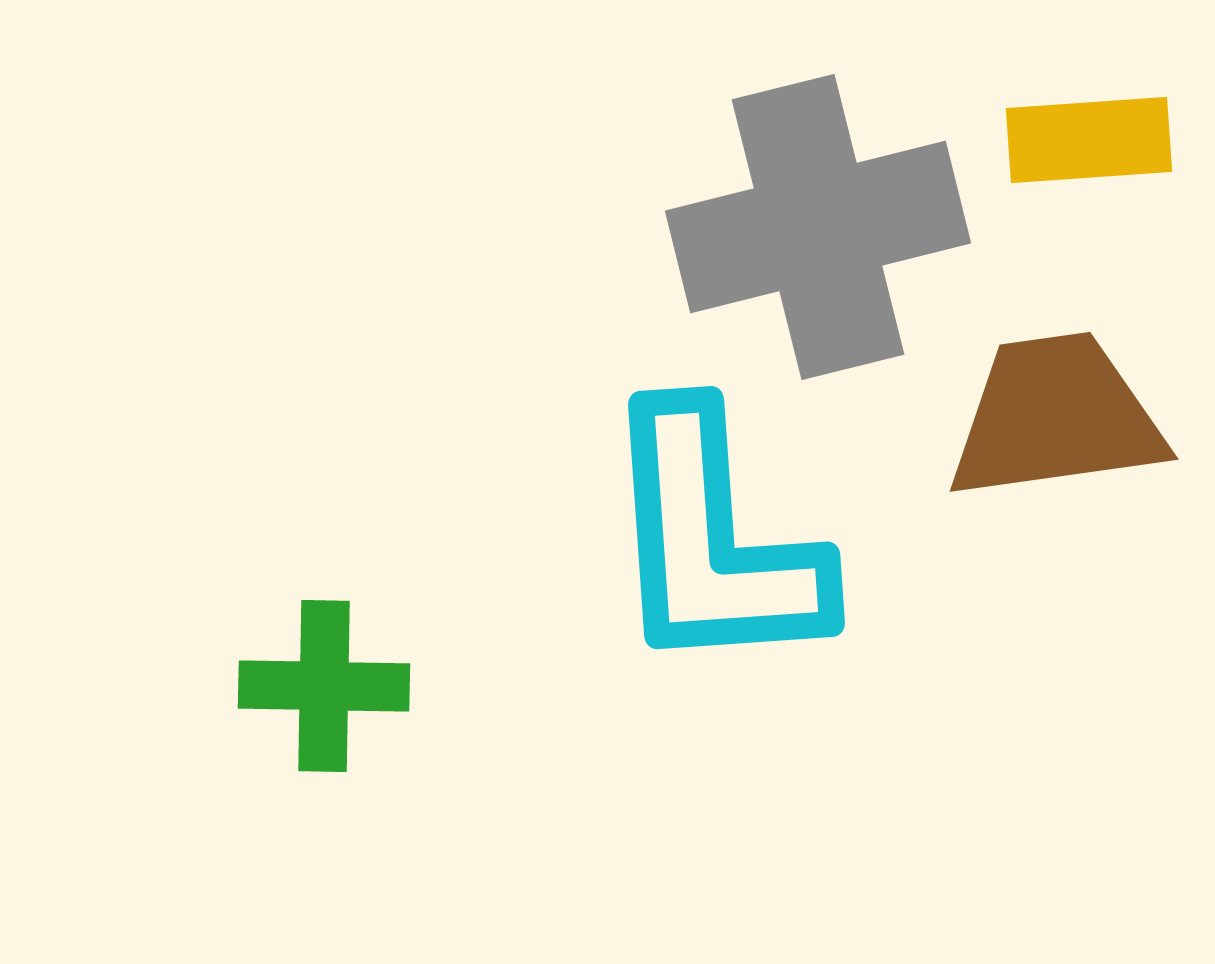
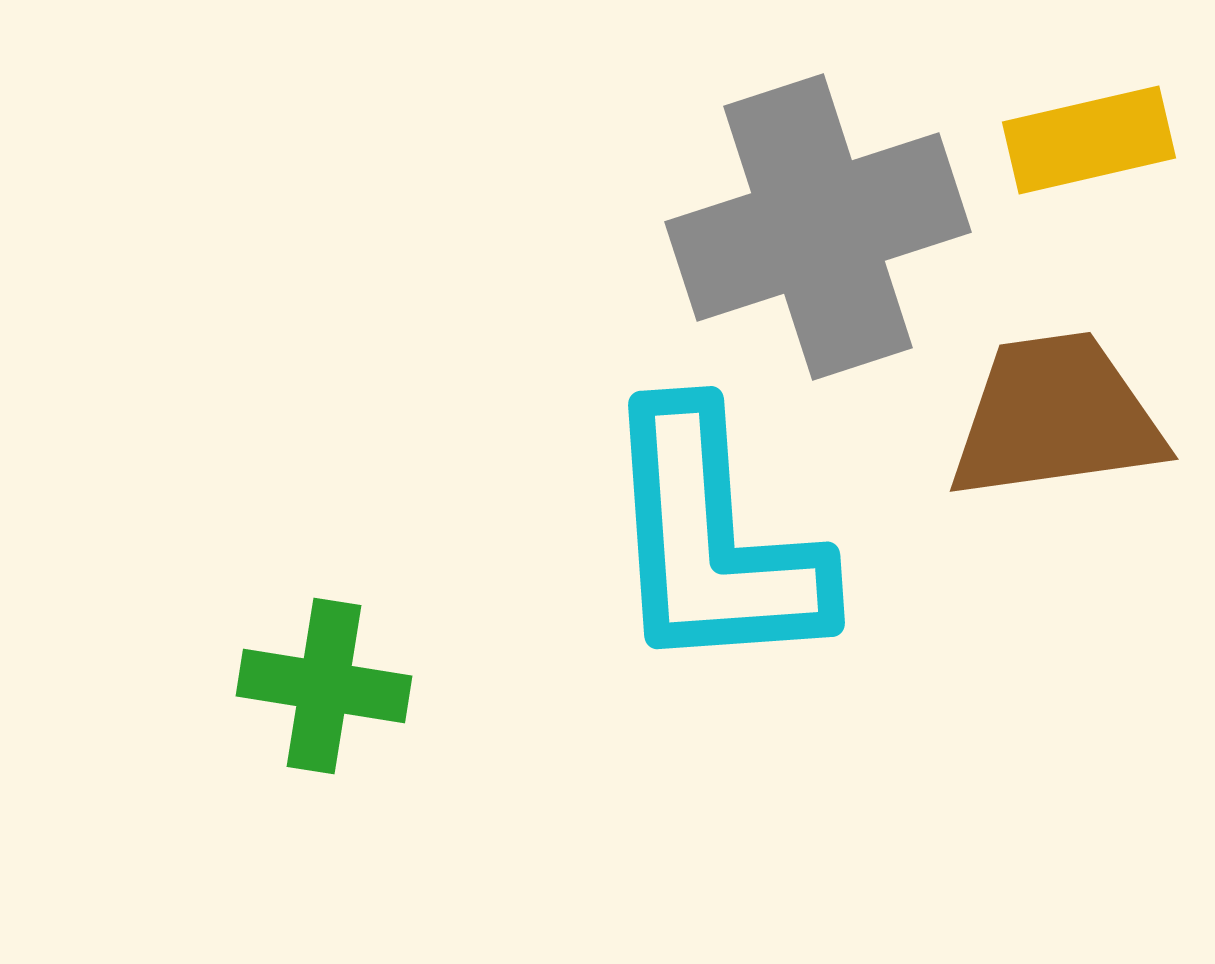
yellow rectangle: rotated 9 degrees counterclockwise
gray cross: rotated 4 degrees counterclockwise
green cross: rotated 8 degrees clockwise
